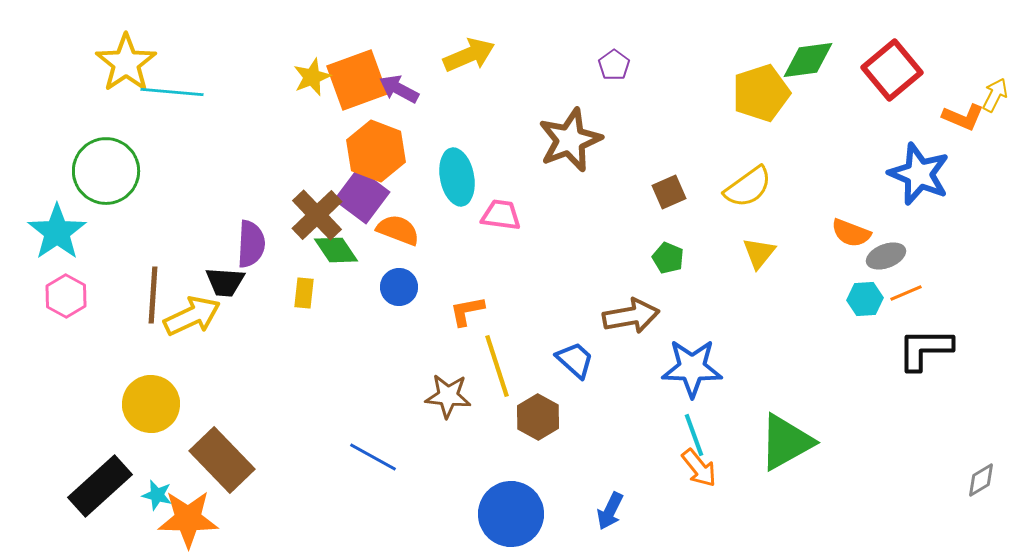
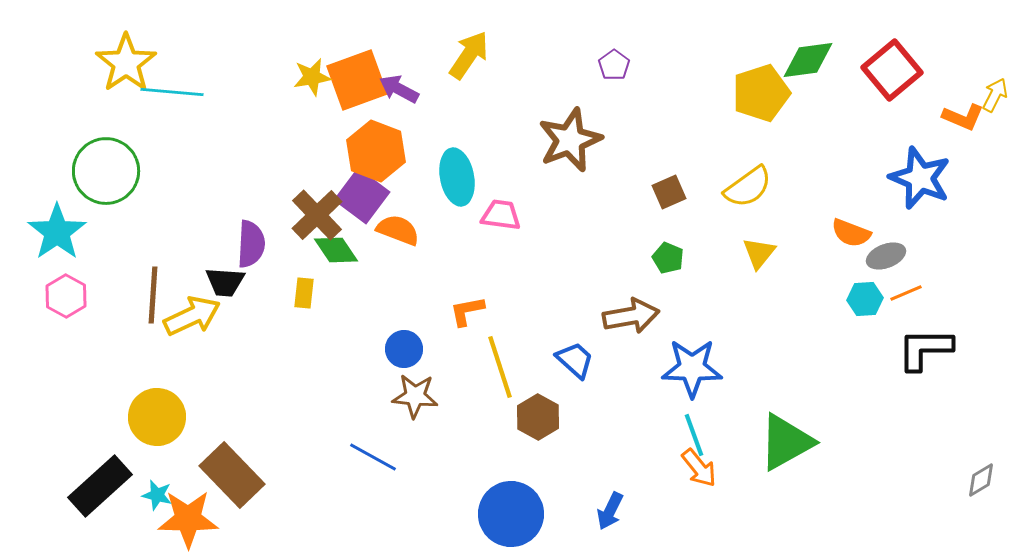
yellow arrow at (469, 55): rotated 33 degrees counterclockwise
yellow star at (312, 77): rotated 12 degrees clockwise
blue star at (919, 174): moved 1 px right, 4 px down
blue circle at (399, 287): moved 5 px right, 62 px down
yellow line at (497, 366): moved 3 px right, 1 px down
brown star at (448, 396): moved 33 px left
yellow circle at (151, 404): moved 6 px right, 13 px down
brown rectangle at (222, 460): moved 10 px right, 15 px down
